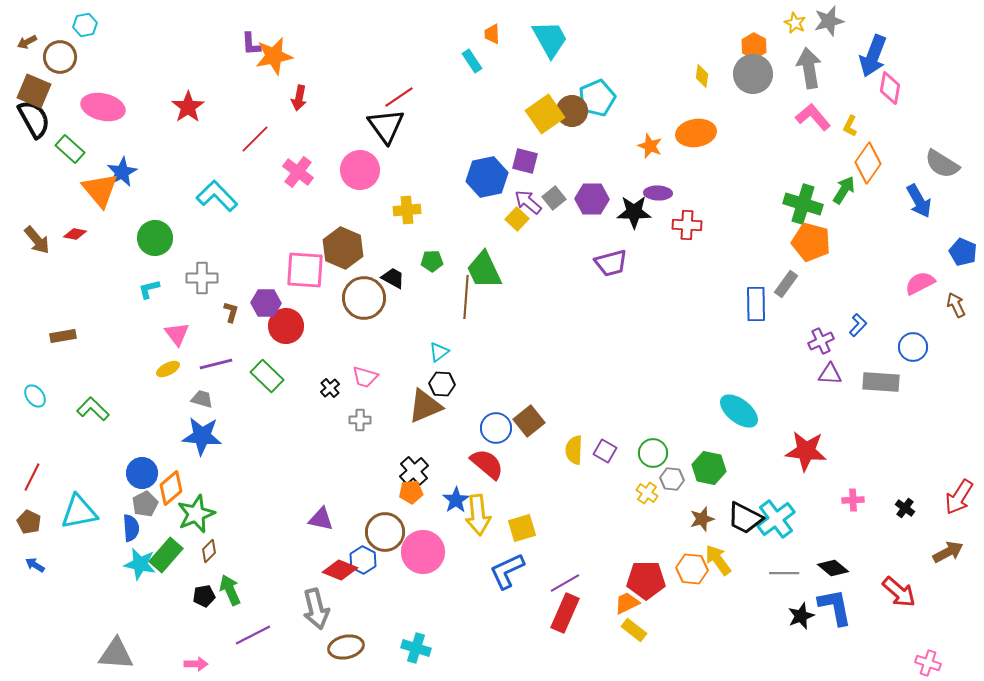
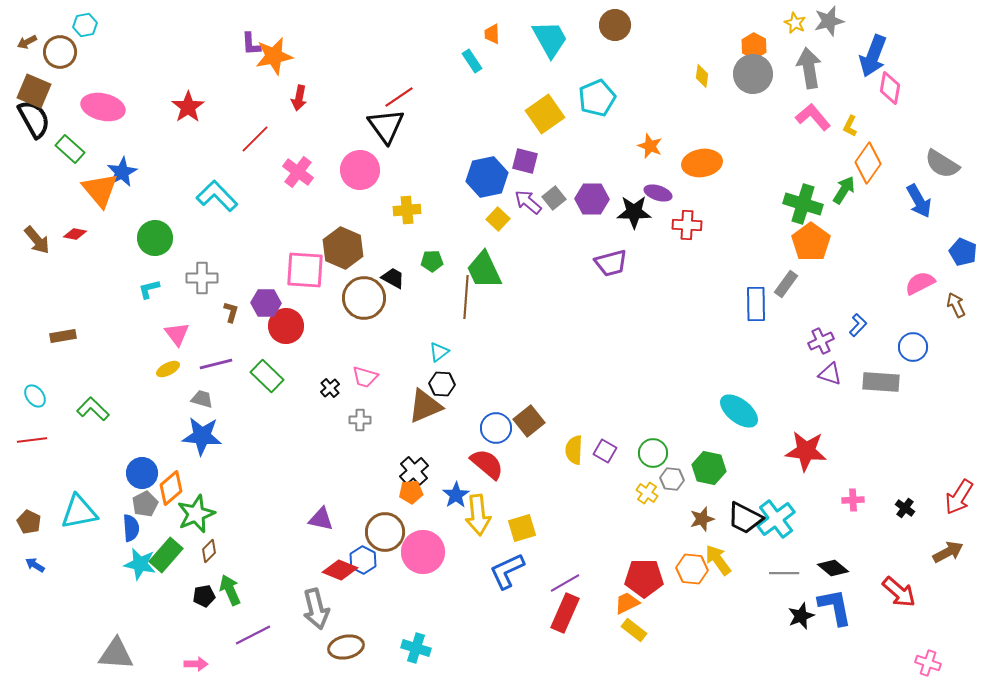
brown circle at (60, 57): moved 5 px up
brown circle at (572, 111): moved 43 px right, 86 px up
orange ellipse at (696, 133): moved 6 px right, 30 px down
purple ellipse at (658, 193): rotated 16 degrees clockwise
yellow square at (517, 219): moved 19 px left
orange pentagon at (811, 242): rotated 21 degrees clockwise
purple triangle at (830, 374): rotated 15 degrees clockwise
red line at (32, 477): moved 37 px up; rotated 56 degrees clockwise
blue star at (456, 500): moved 5 px up
red pentagon at (646, 580): moved 2 px left, 2 px up
